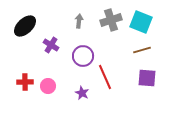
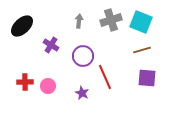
black ellipse: moved 3 px left
